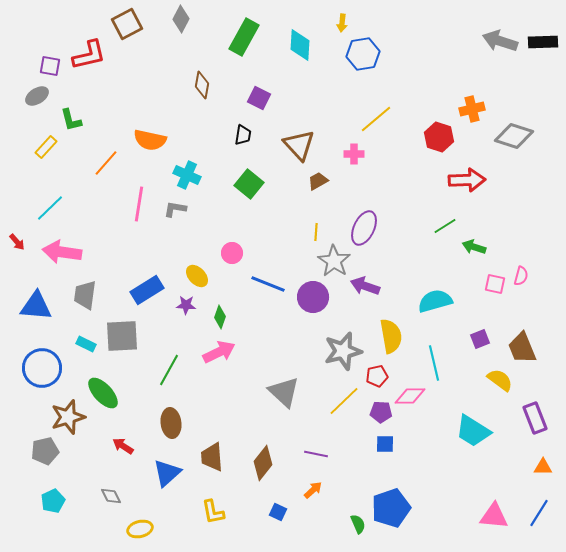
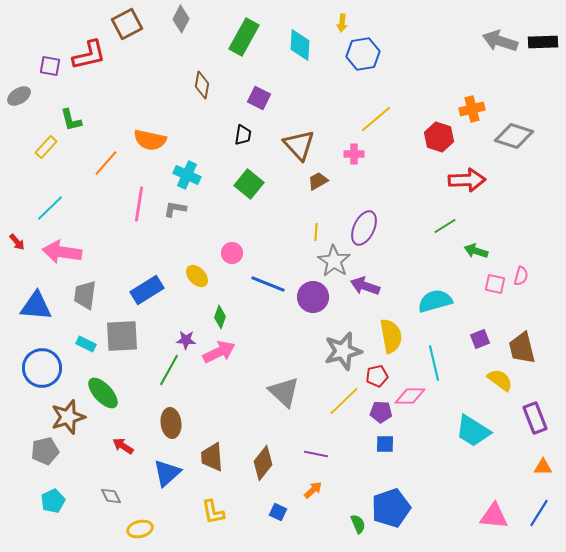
gray ellipse at (37, 96): moved 18 px left
green arrow at (474, 247): moved 2 px right, 4 px down
purple star at (186, 305): moved 35 px down
brown trapezoid at (522, 348): rotated 8 degrees clockwise
